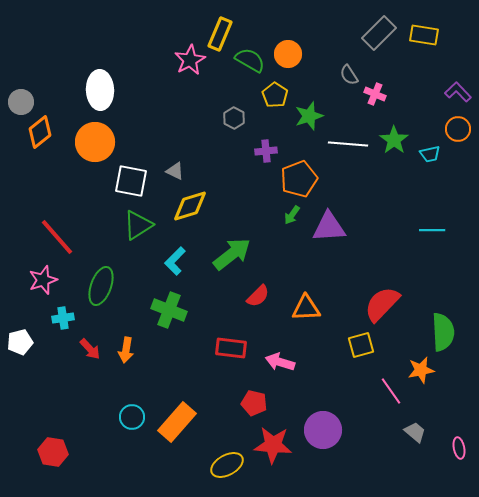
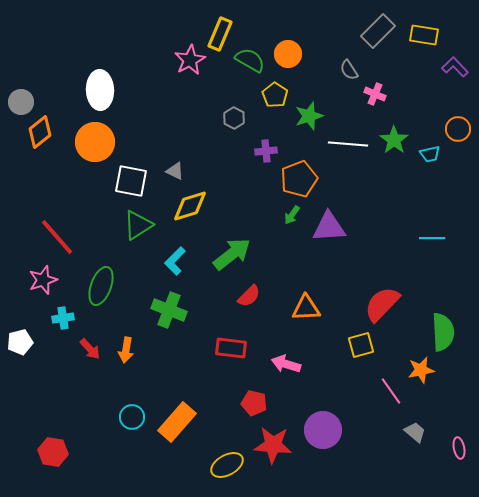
gray rectangle at (379, 33): moved 1 px left, 2 px up
gray semicircle at (349, 75): moved 5 px up
purple L-shape at (458, 92): moved 3 px left, 25 px up
cyan line at (432, 230): moved 8 px down
red semicircle at (258, 296): moved 9 px left
pink arrow at (280, 362): moved 6 px right, 2 px down
